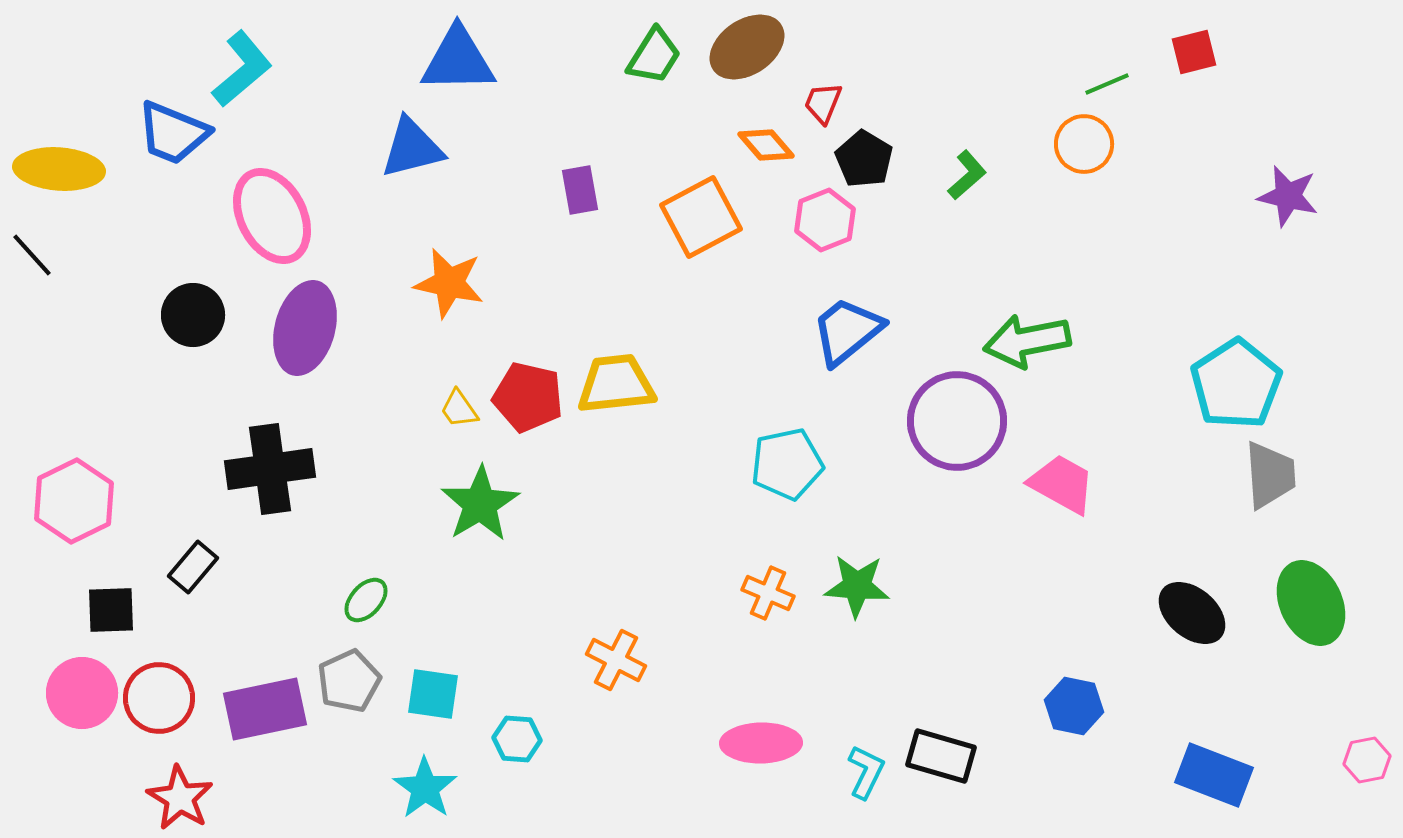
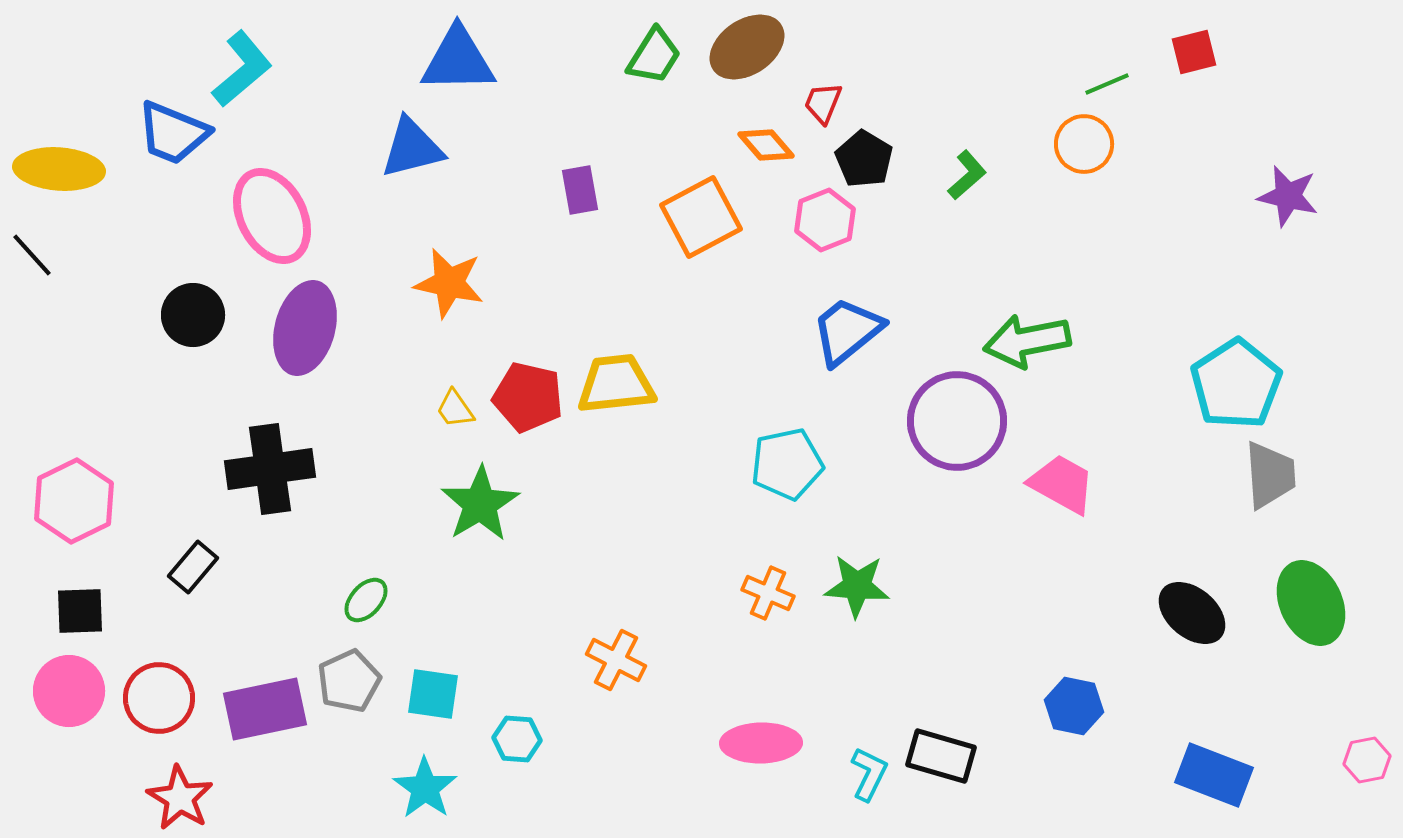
yellow trapezoid at (459, 409): moved 4 px left
black square at (111, 610): moved 31 px left, 1 px down
pink circle at (82, 693): moved 13 px left, 2 px up
cyan L-shape at (866, 772): moved 3 px right, 2 px down
